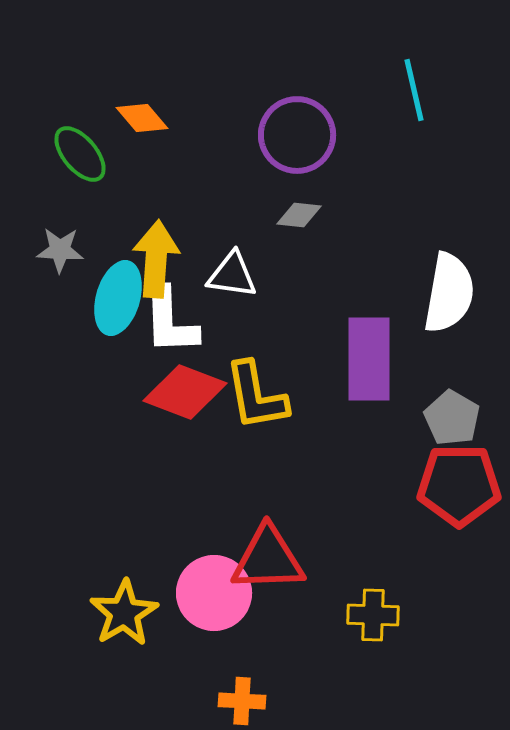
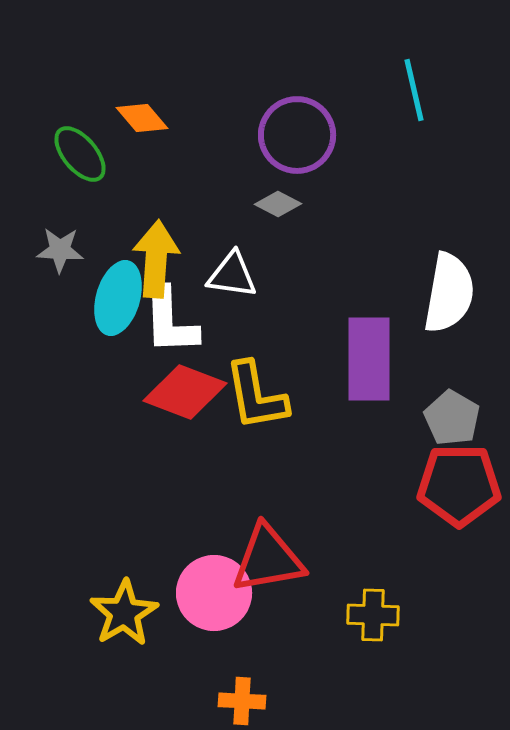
gray diamond: moved 21 px left, 11 px up; rotated 21 degrees clockwise
red triangle: rotated 8 degrees counterclockwise
